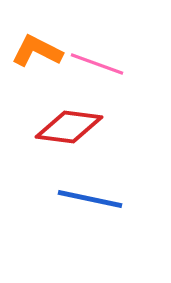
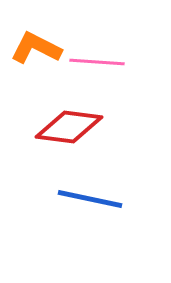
orange L-shape: moved 1 px left, 3 px up
pink line: moved 2 px up; rotated 16 degrees counterclockwise
